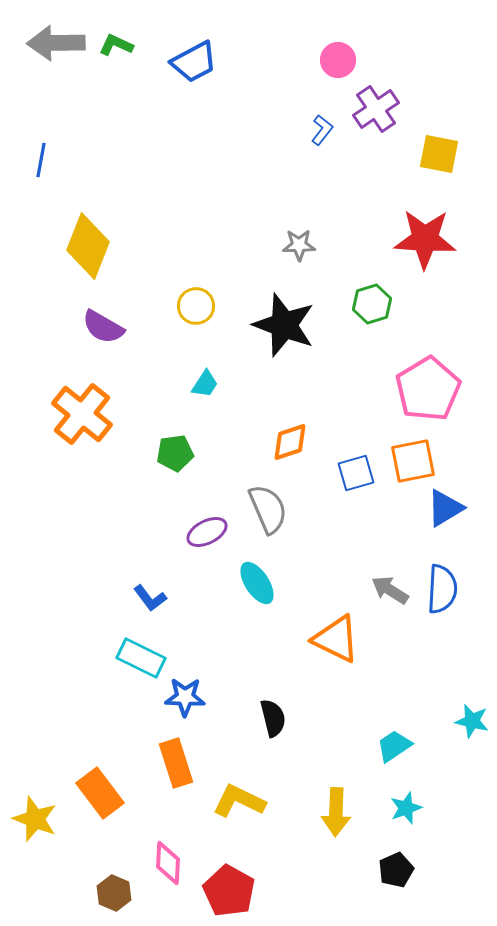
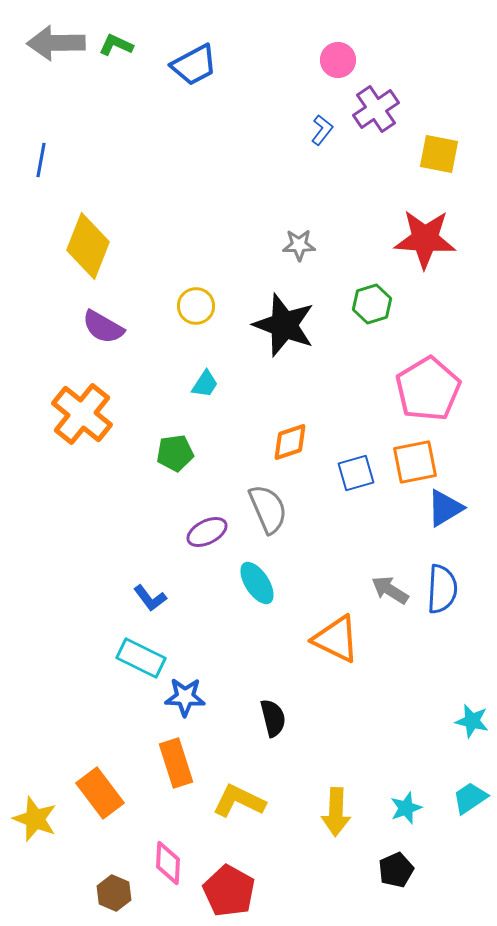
blue trapezoid at (194, 62): moved 3 px down
orange square at (413, 461): moved 2 px right, 1 px down
cyan trapezoid at (394, 746): moved 76 px right, 52 px down
